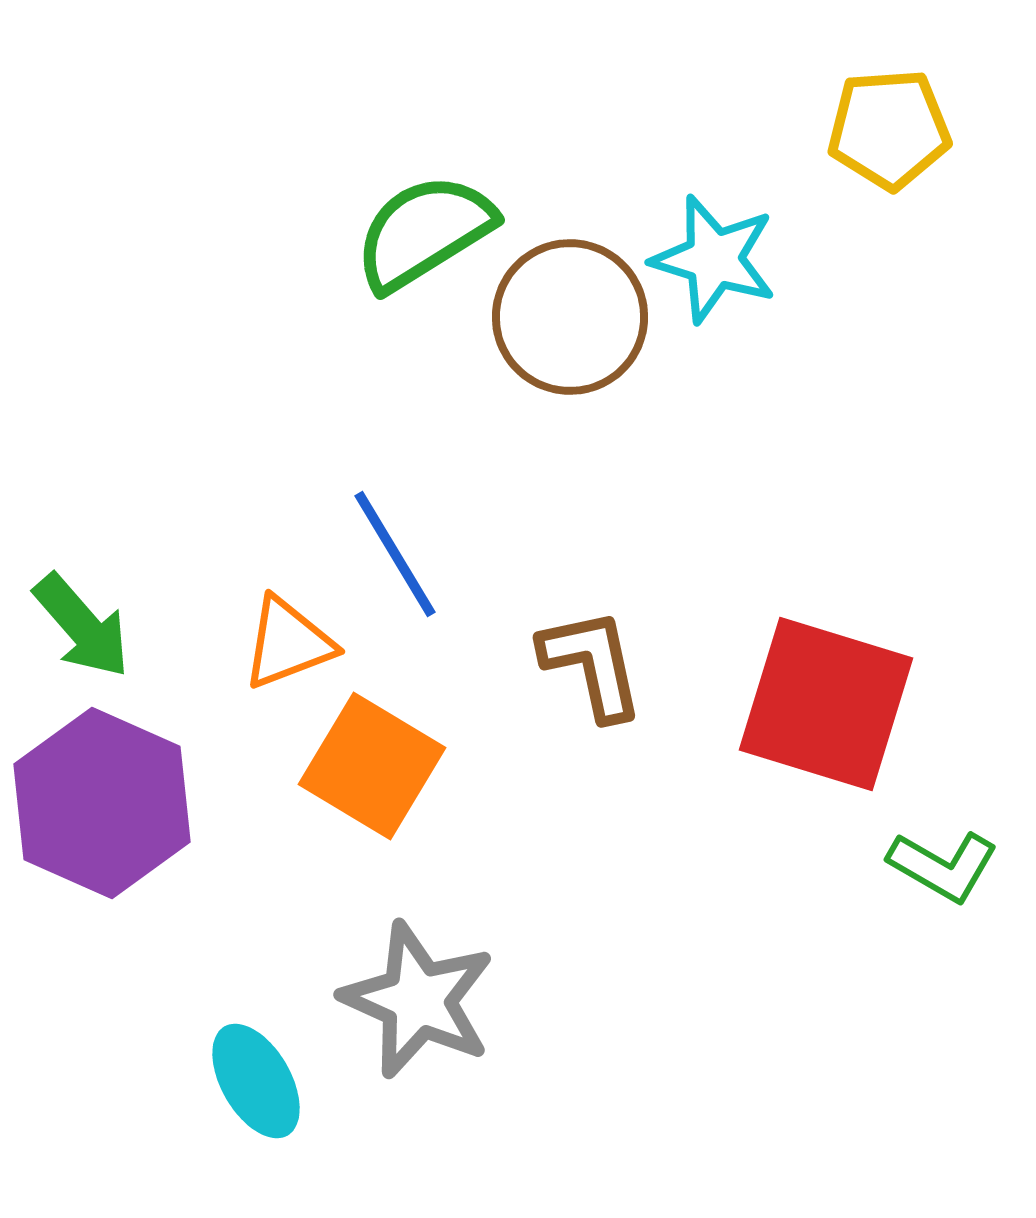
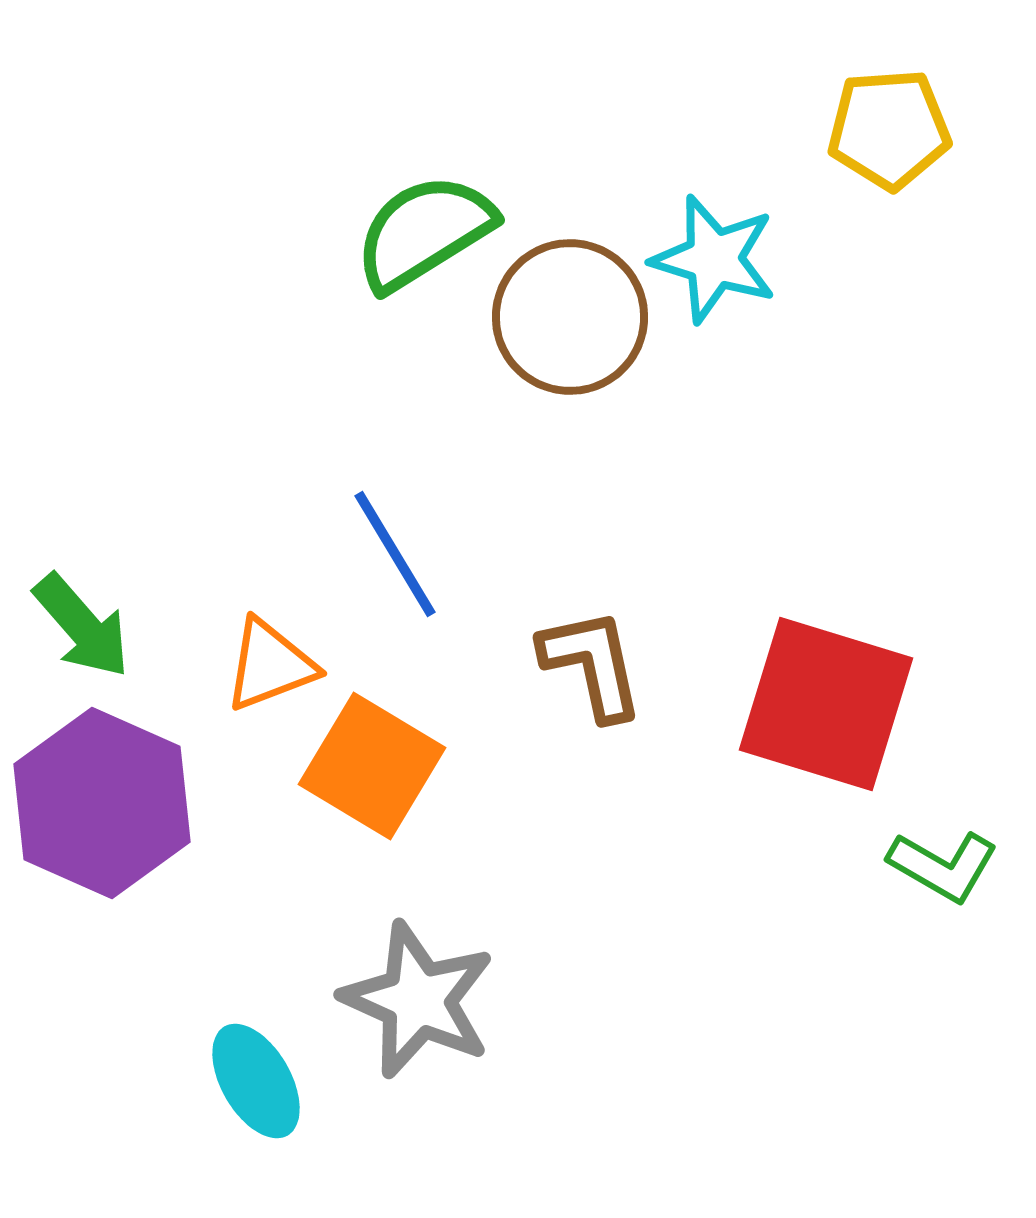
orange triangle: moved 18 px left, 22 px down
